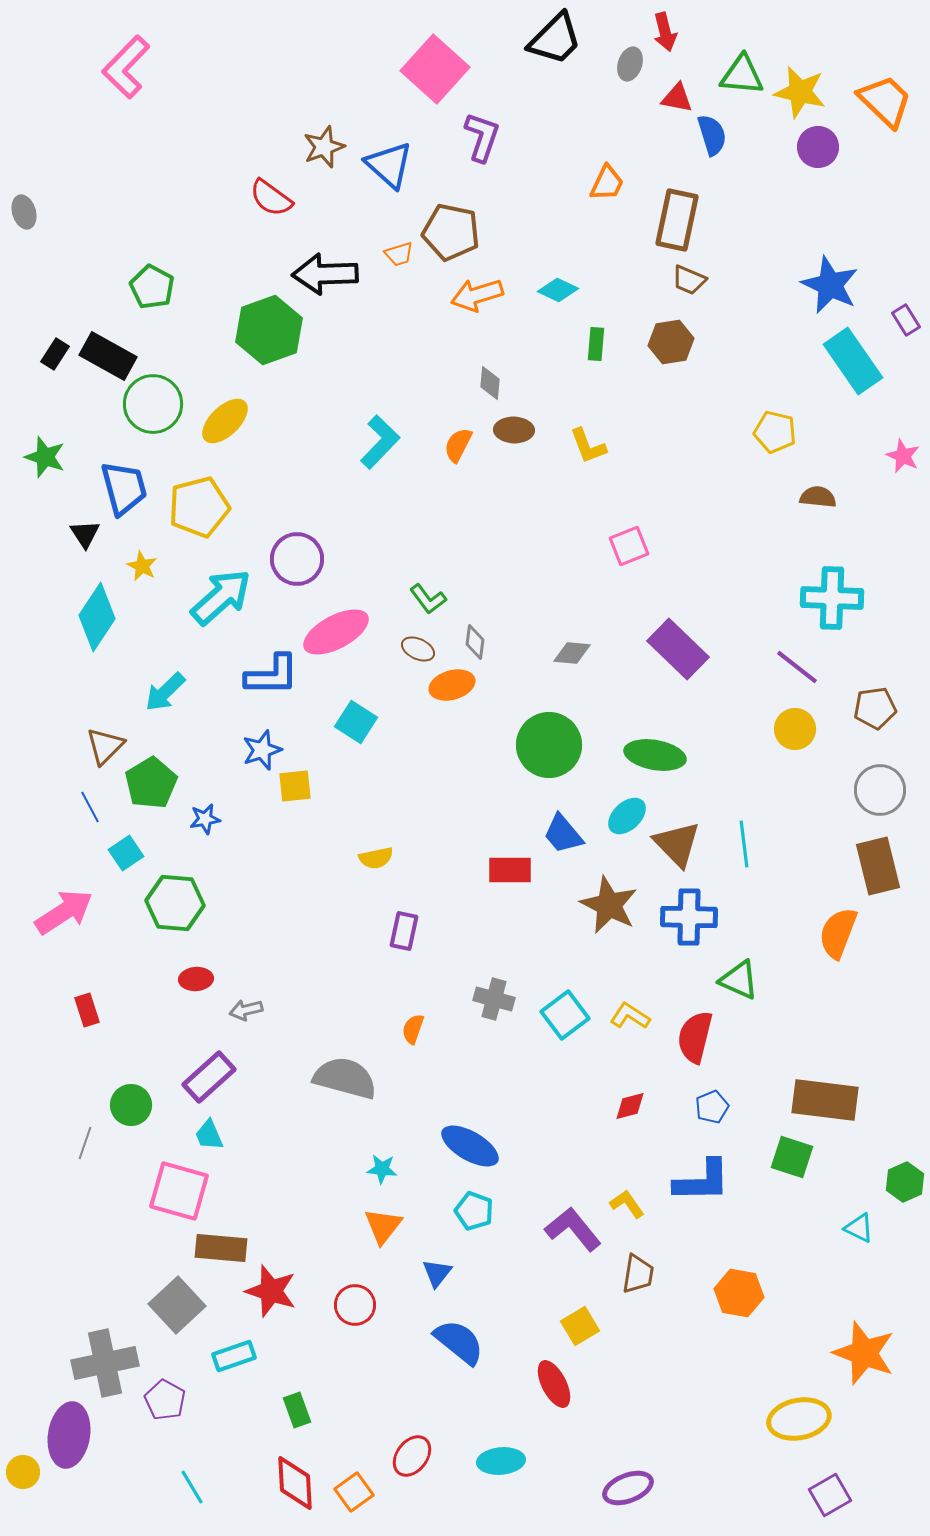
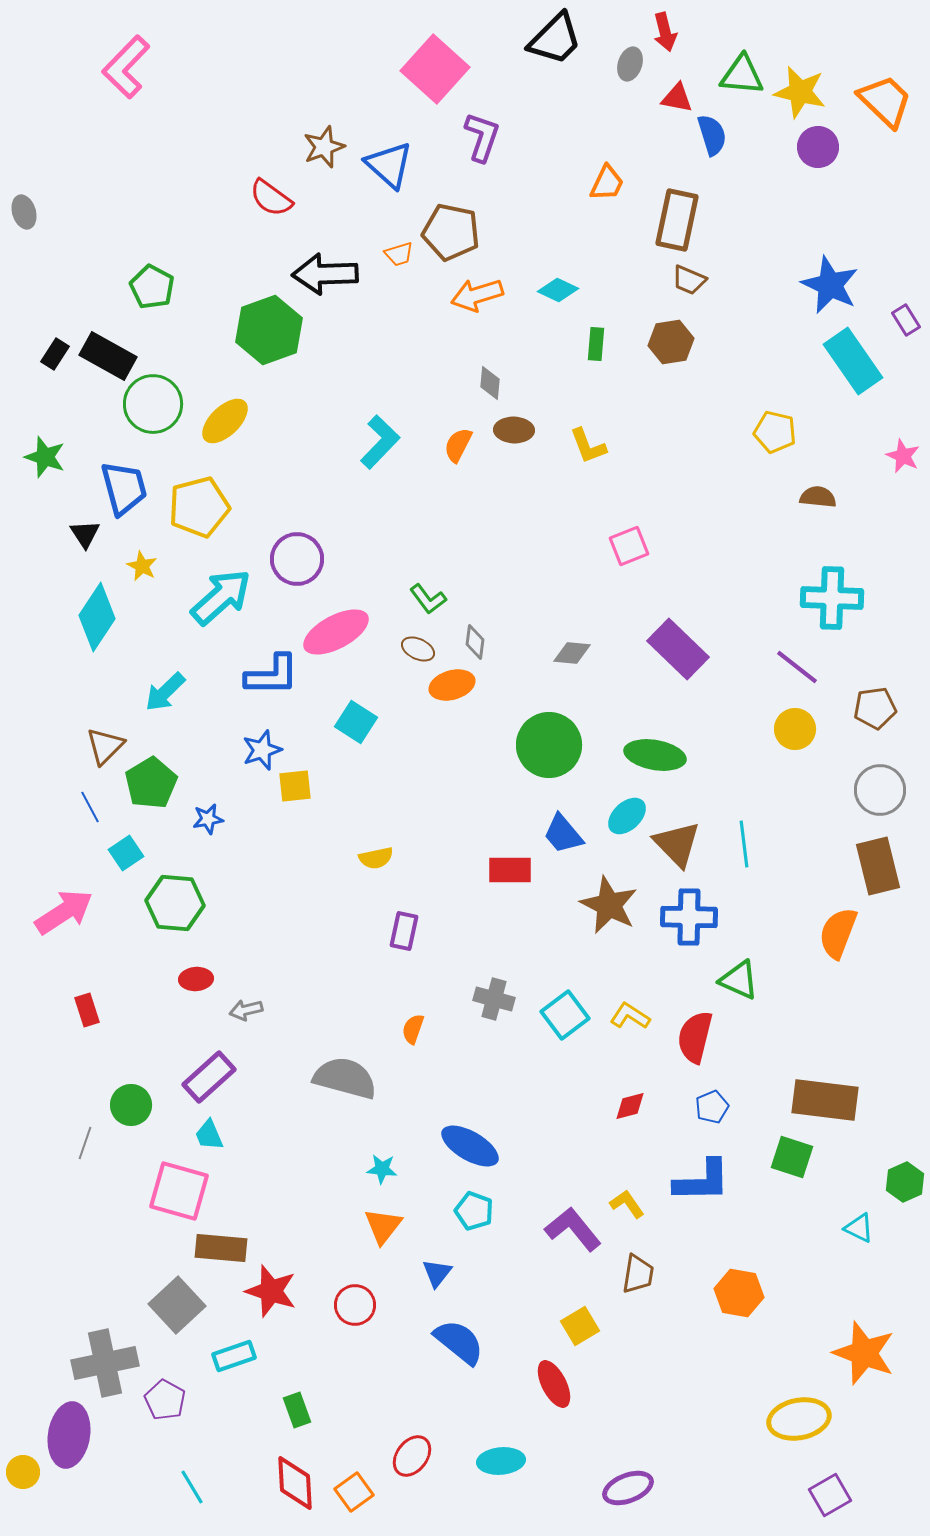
blue star at (205, 819): moved 3 px right
